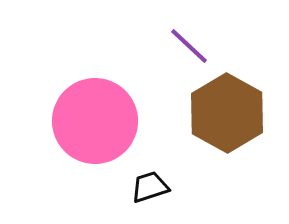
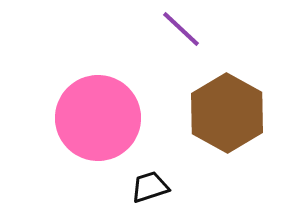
purple line: moved 8 px left, 17 px up
pink circle: moved 3 px right, 3 px up
